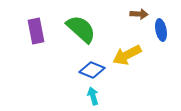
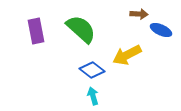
blue ellipse: rotated 55 degrees counterclockwise
blue diamond: rotated 15 degrees clockwise
